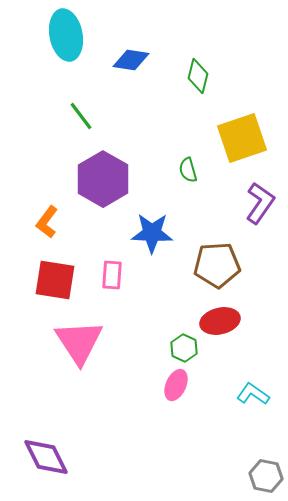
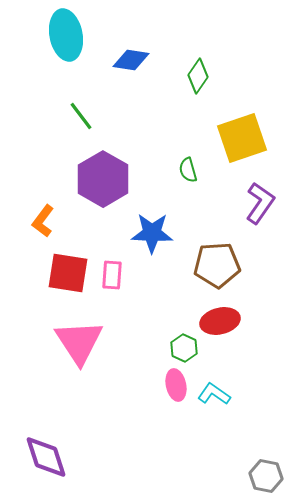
green diamond: rotated 20 degrees clockwise
orange L-shape: moved 4 px left, 1 px up
red square: moved 13 px right, 7 px up
pink ellipse: rotated 36 degrees counterclockwise
cyan L-shape: moved 39 px left
purple diamond: rotated 9 degrees clockwise
